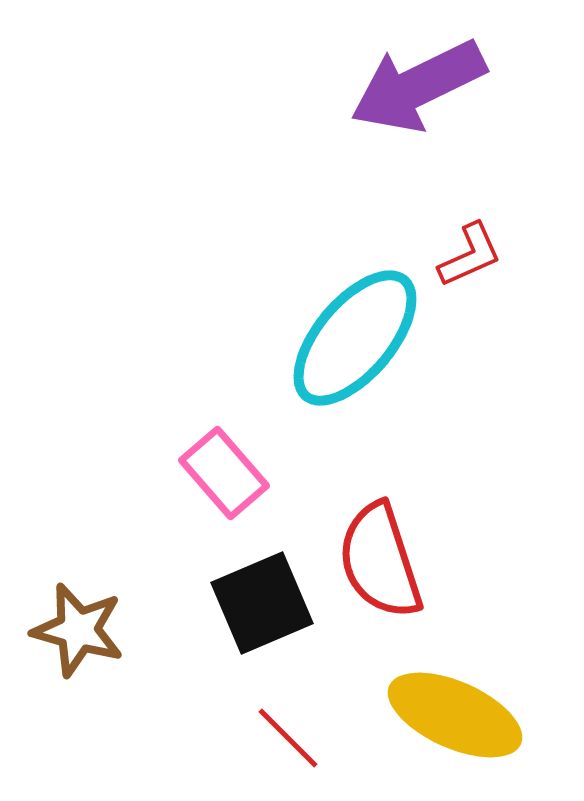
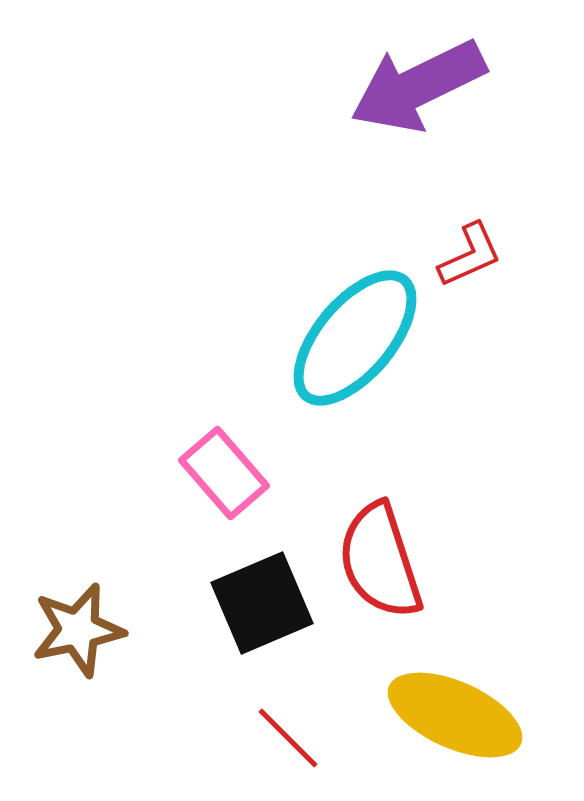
brown star: rotated 28 degrees counterclockwise
